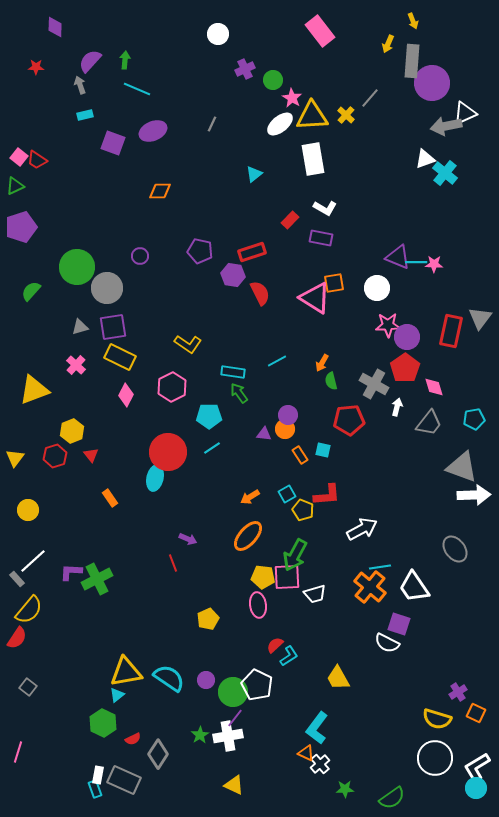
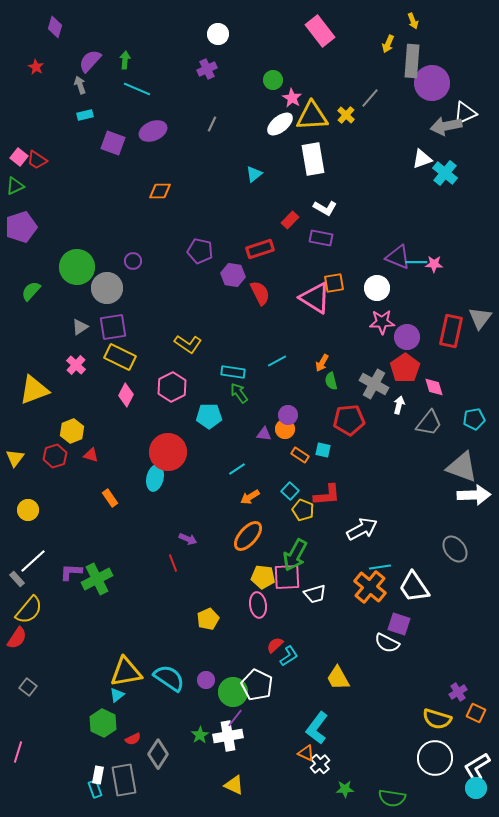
purple diamond at (55, 27): rotated 15 degrees clockwise
red star at (36, 67): rotated 28 degrees clockwise
purple cross at (245, 69): moved 38 px left
white triangle at (425, 159): moved 3 px left
red rectangle at (252, 252): moved 8 px right, 3 px up
purple circle at (140, 256): moved 7 px left, 5 px down
pink star at (388, 325): moved 6 px left, 3 px up
gray triangle at (80, 327): rotated 18 degrees counterclockwise
white arrow at (397, 407): moved 2 px right, 2 px up
cyan line at (212, 448): moved 25 px right, 21 px down
red triangle at (91, 455): rotated 35 degrees counterclockwise
orange rectangle at (300, 455): rotated 24 degrees counterclockwise
cyan square at (287, 494): moved 3 px right, 3 px up; rotated 18 degrees counterclockwise
gray rectangle at (124, 780): rotated 56 degrees clockwise
green semicircle at (392, 798): rotated 44 degrees clockwise
